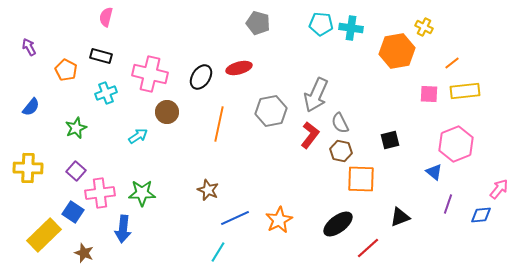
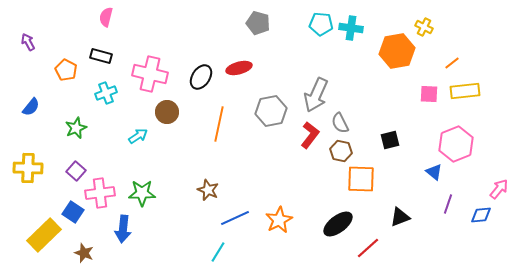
purple arrow at (29, 47): moved 1 px left, 5 px up
